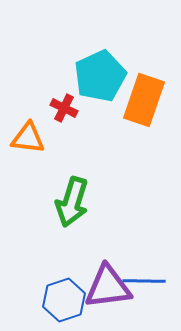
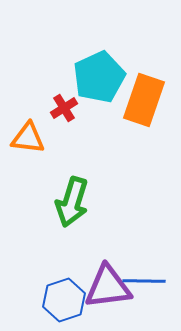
cyan pentagon: moved 1 px left, 1 px down
red cross: rotated 32 degrees clockwise
